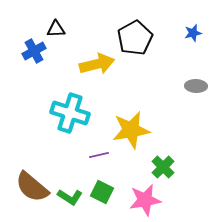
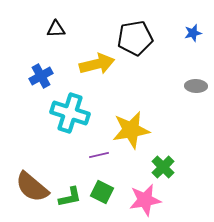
black pentagon: rotated 20 degrees clockwise
blue cross: moved 7 px right, 25 px down
green L-shape: rotated 45 degrees counterclockwise
